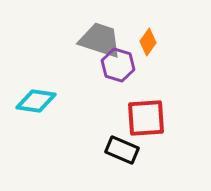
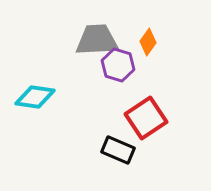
gray trapezoid: moved 3 px left; rotated 21 degrees counterclockwise
cyan diamond: moved 1 px left, 4 px up
red square: rotated 30 degrees counterclockwise
black rectangle: moved 4 px left
